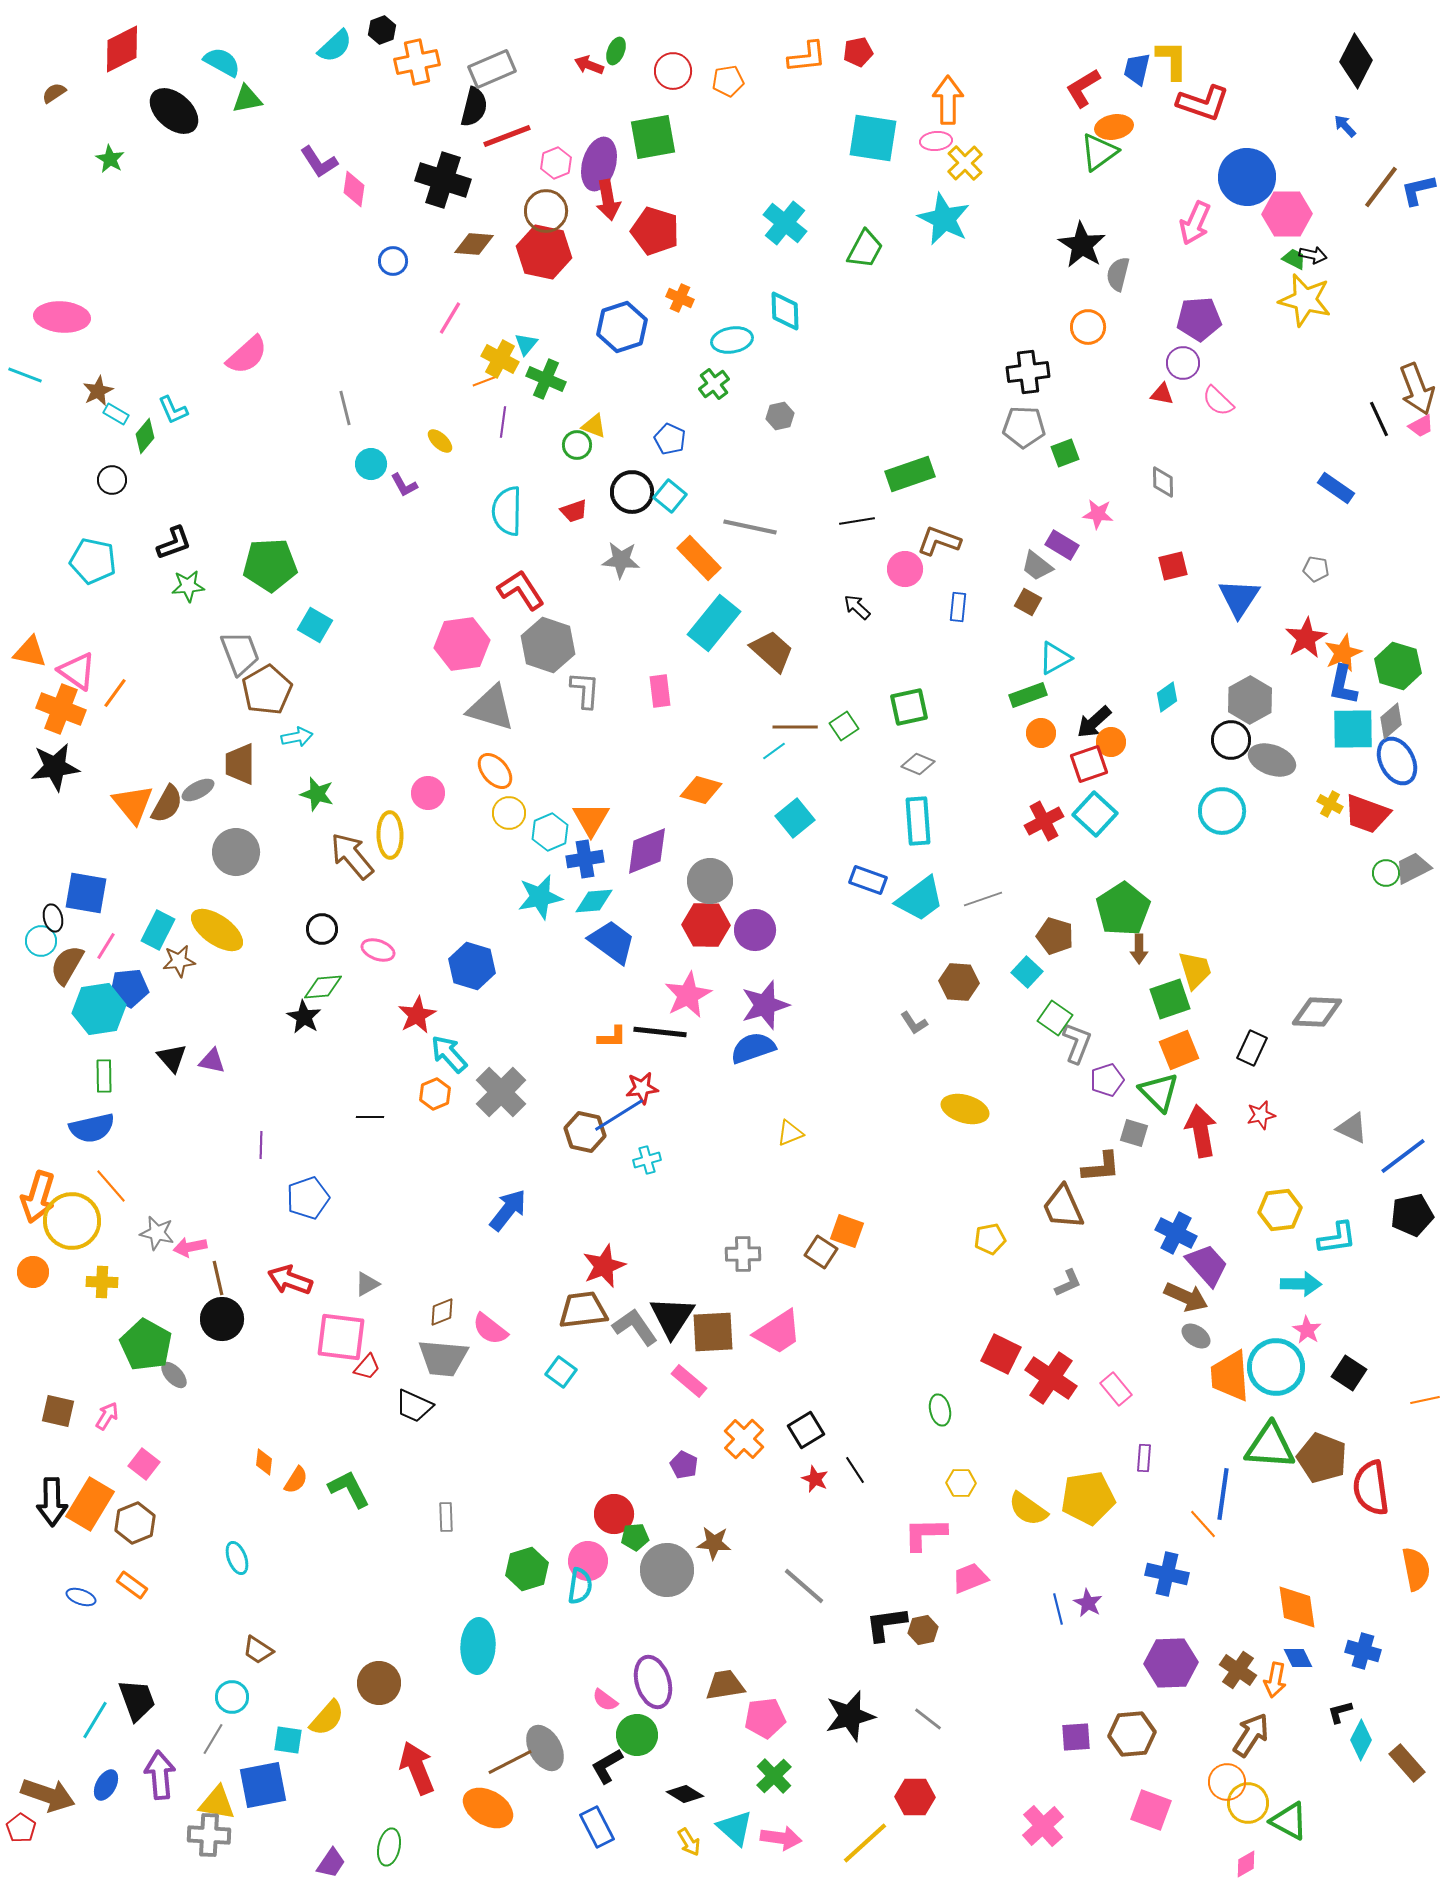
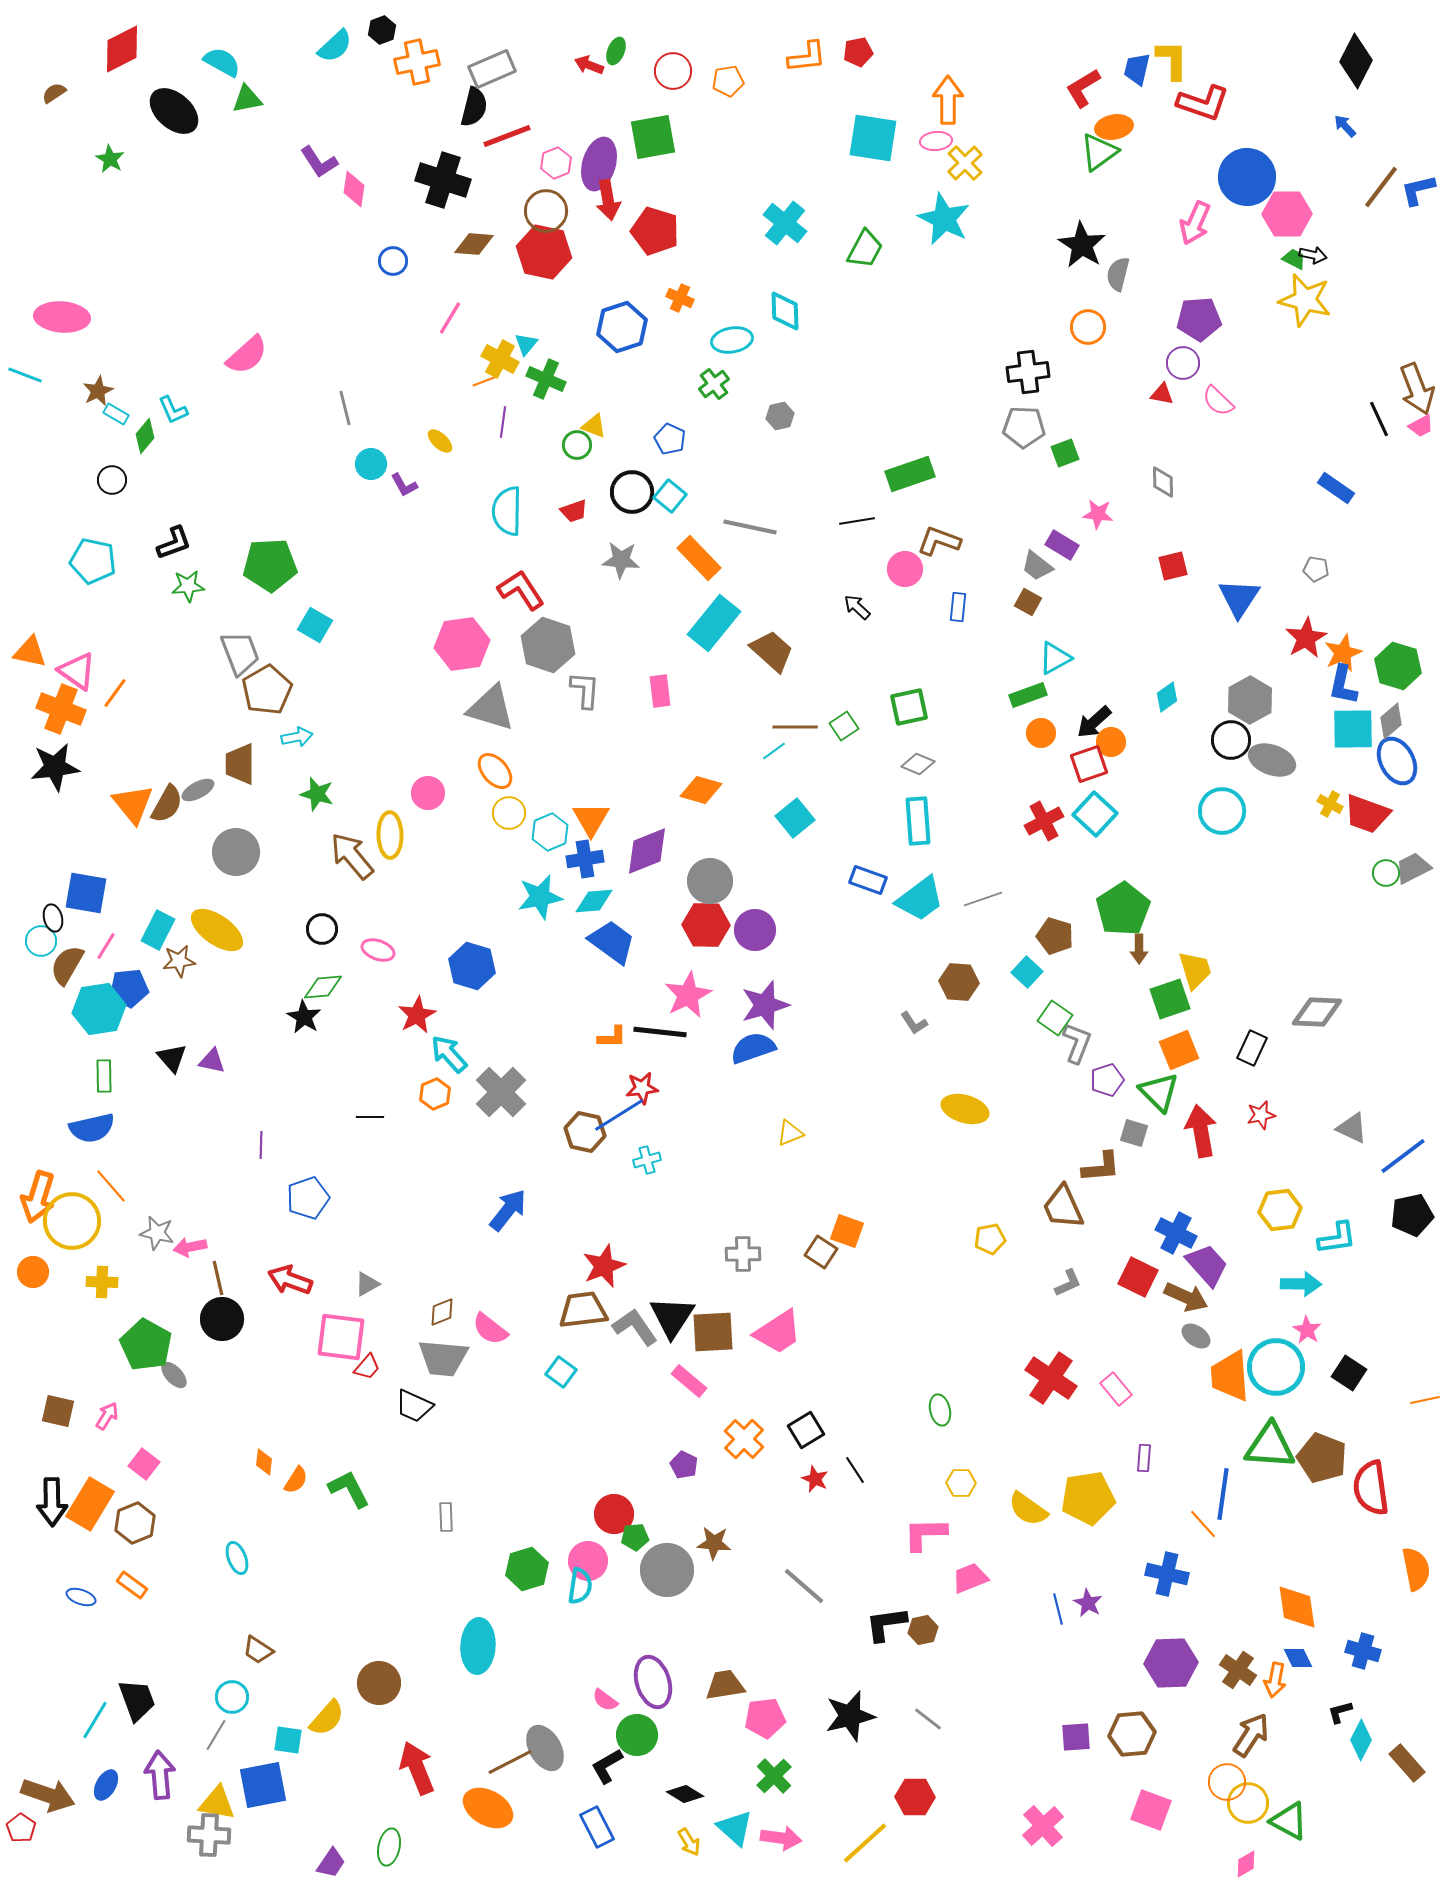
red square at (1001, 1354): moved 137 px right, 77 px up
gray line at (213, 1739): moved 3 px right, 4 px up
